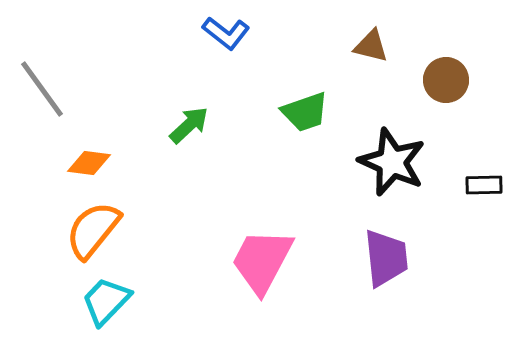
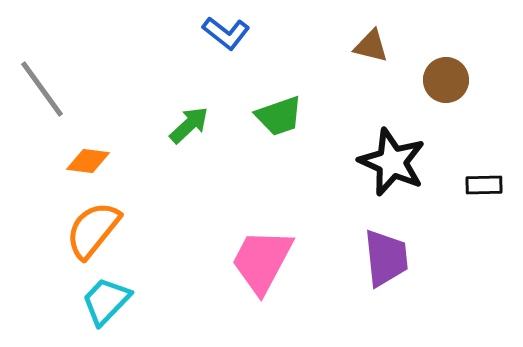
green trapezoid: moved 26 px left, 4 px down
orange diamond: moved 1 px left, 2 px up
